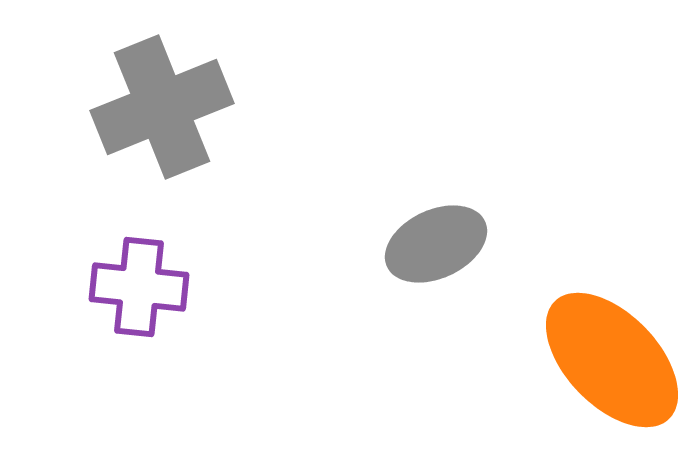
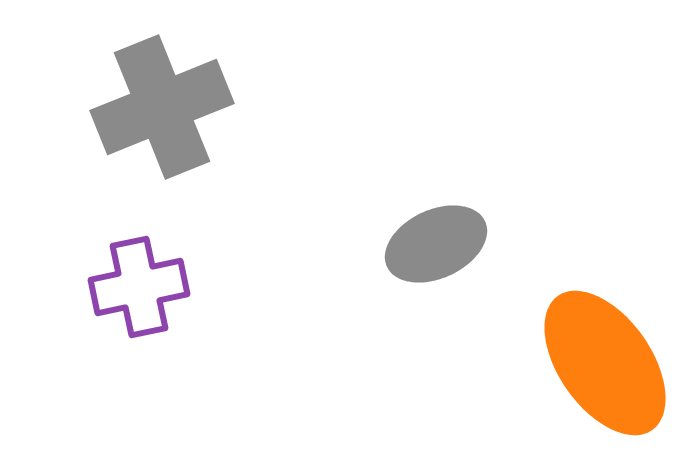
purple cross: rotated 18 degrees counterclockwise
orange ellipse: moved 7 px left, 3 px down; rotated 9 degrees clockwise
